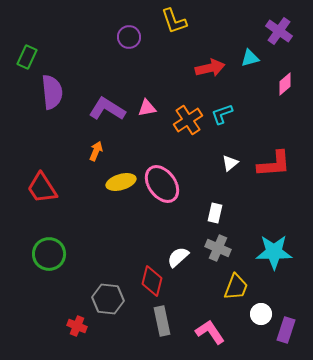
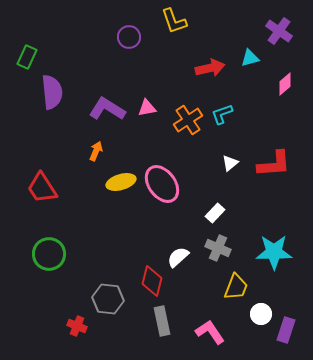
white rectangle: rotated 30 degrees clockwise
